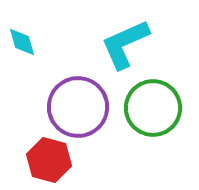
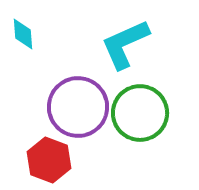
cyan diamond: moved 1 px right, 8 px up; rotated 12 degrees clockwise
green circle: moved 13 px left, 5 px down
red hexagon: rotated 6 degrees clockwise
